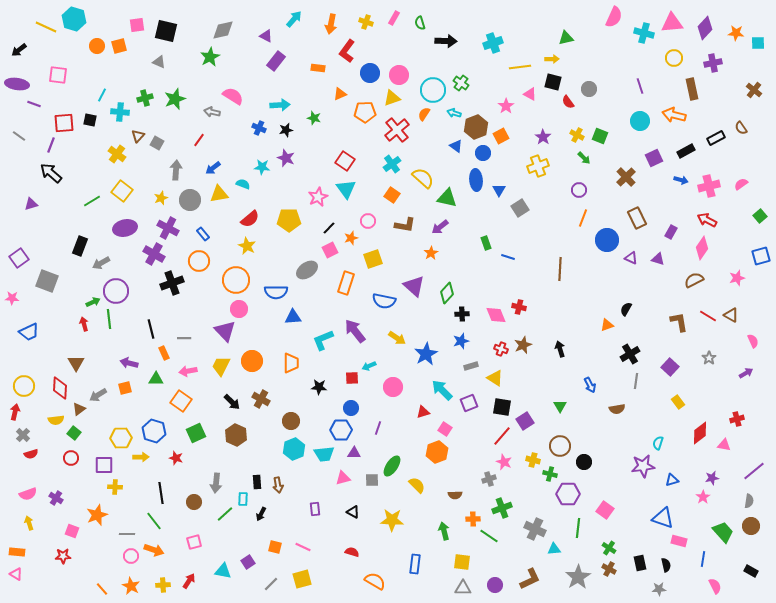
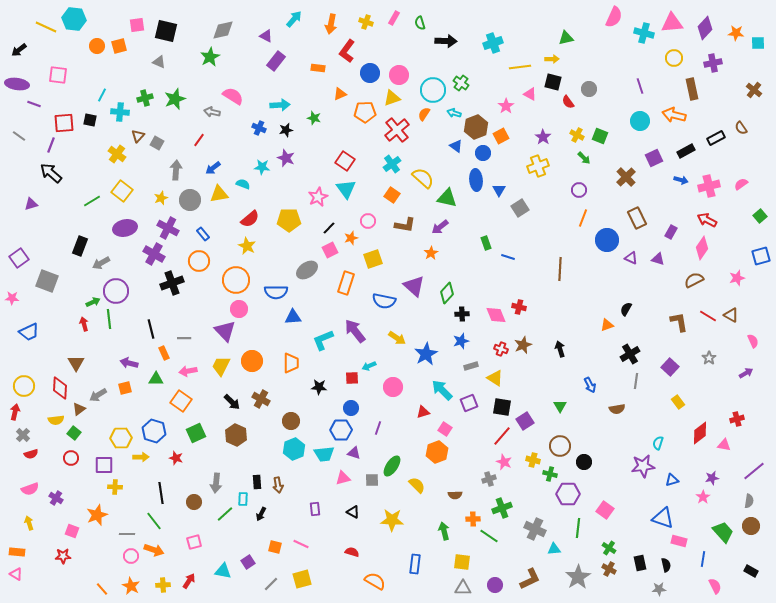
cyan hexagon at (74, 19): rotated 10 degrees counterclockwise
purple triangle at (354, 453): rotated 16 degrees clockwise
pink semicircle at (28, 494): moved 2 px right, 5 px up
pink line at (303, 547): moved 2 px left, 3 px up
